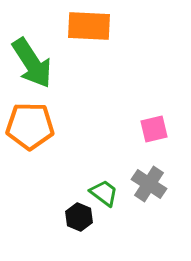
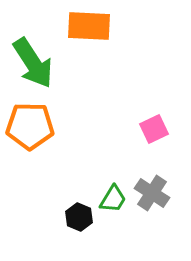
green arrow: moved 1 px right
pink square: rotated 12 degrees counterclockwise
gray cross: moved 3 px right, 9 px down
green trapezoid: moved 9 px right, 6 px down; rotated 84 degrees clockwise
